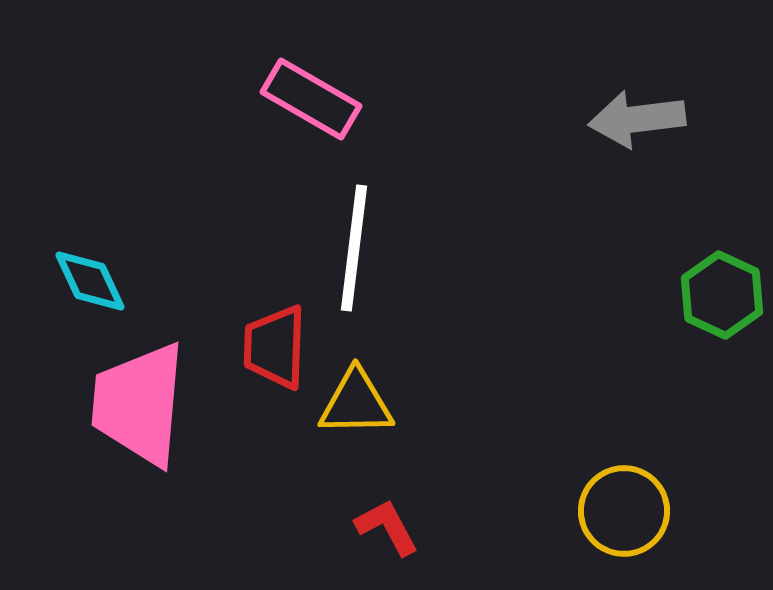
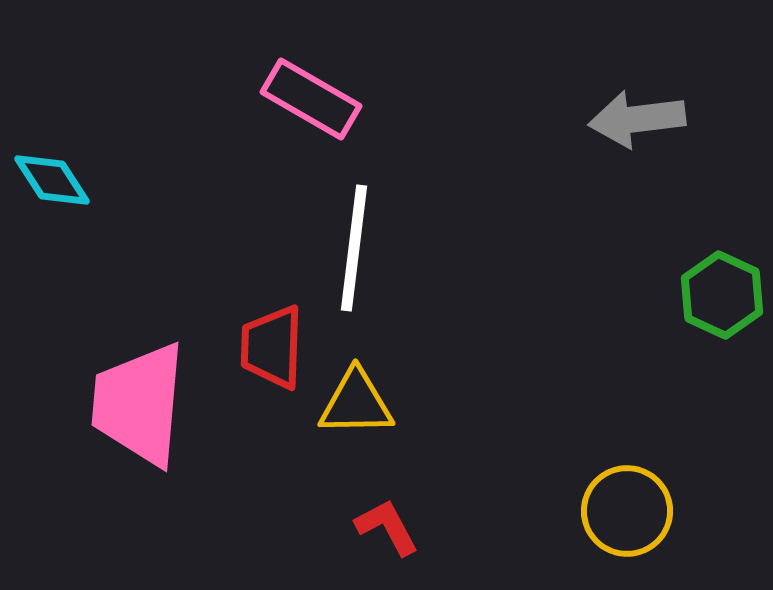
cyan diamond: moved 38 px left, 101 px up; rotated 8 degrees counterclockwise
red trapezoid: moved 3 px left
yellow circle: moved 3 px right
